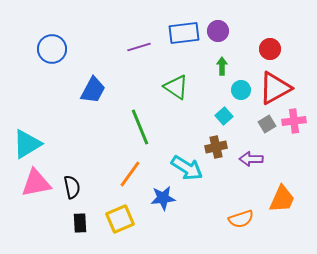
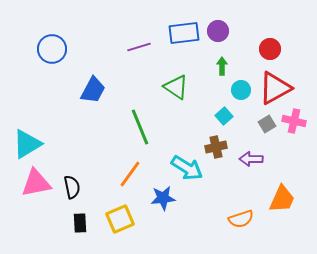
pink cross: rotated 20 degrees clockwise
